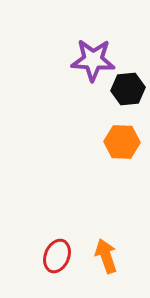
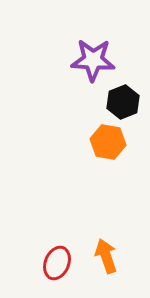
black hexagon: moved 5 px left, 13 px down; rotated 16 degrees counterclockwise
orange hexagon: moved 14 px left; rotated 8 degrees clockwise
red ellipse: moved 7 px down
